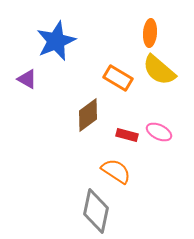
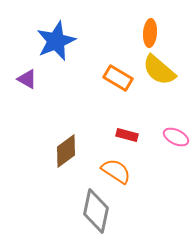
brown diamond: moved 22 px left, 36 px down
pink ellipse: moved 17 px right, 5 px down
